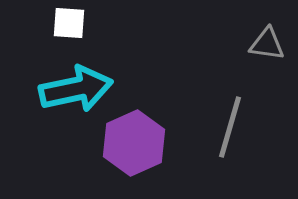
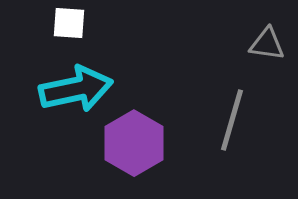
gray line: moved 2 px right, 7 px up
purple hexagon: rotated 6 degrees counterclockwise
